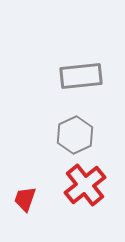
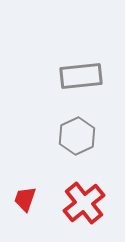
gray hexagon: moved 2 px right, 1 px down
red cross: moved 1 px left, 18 px down
